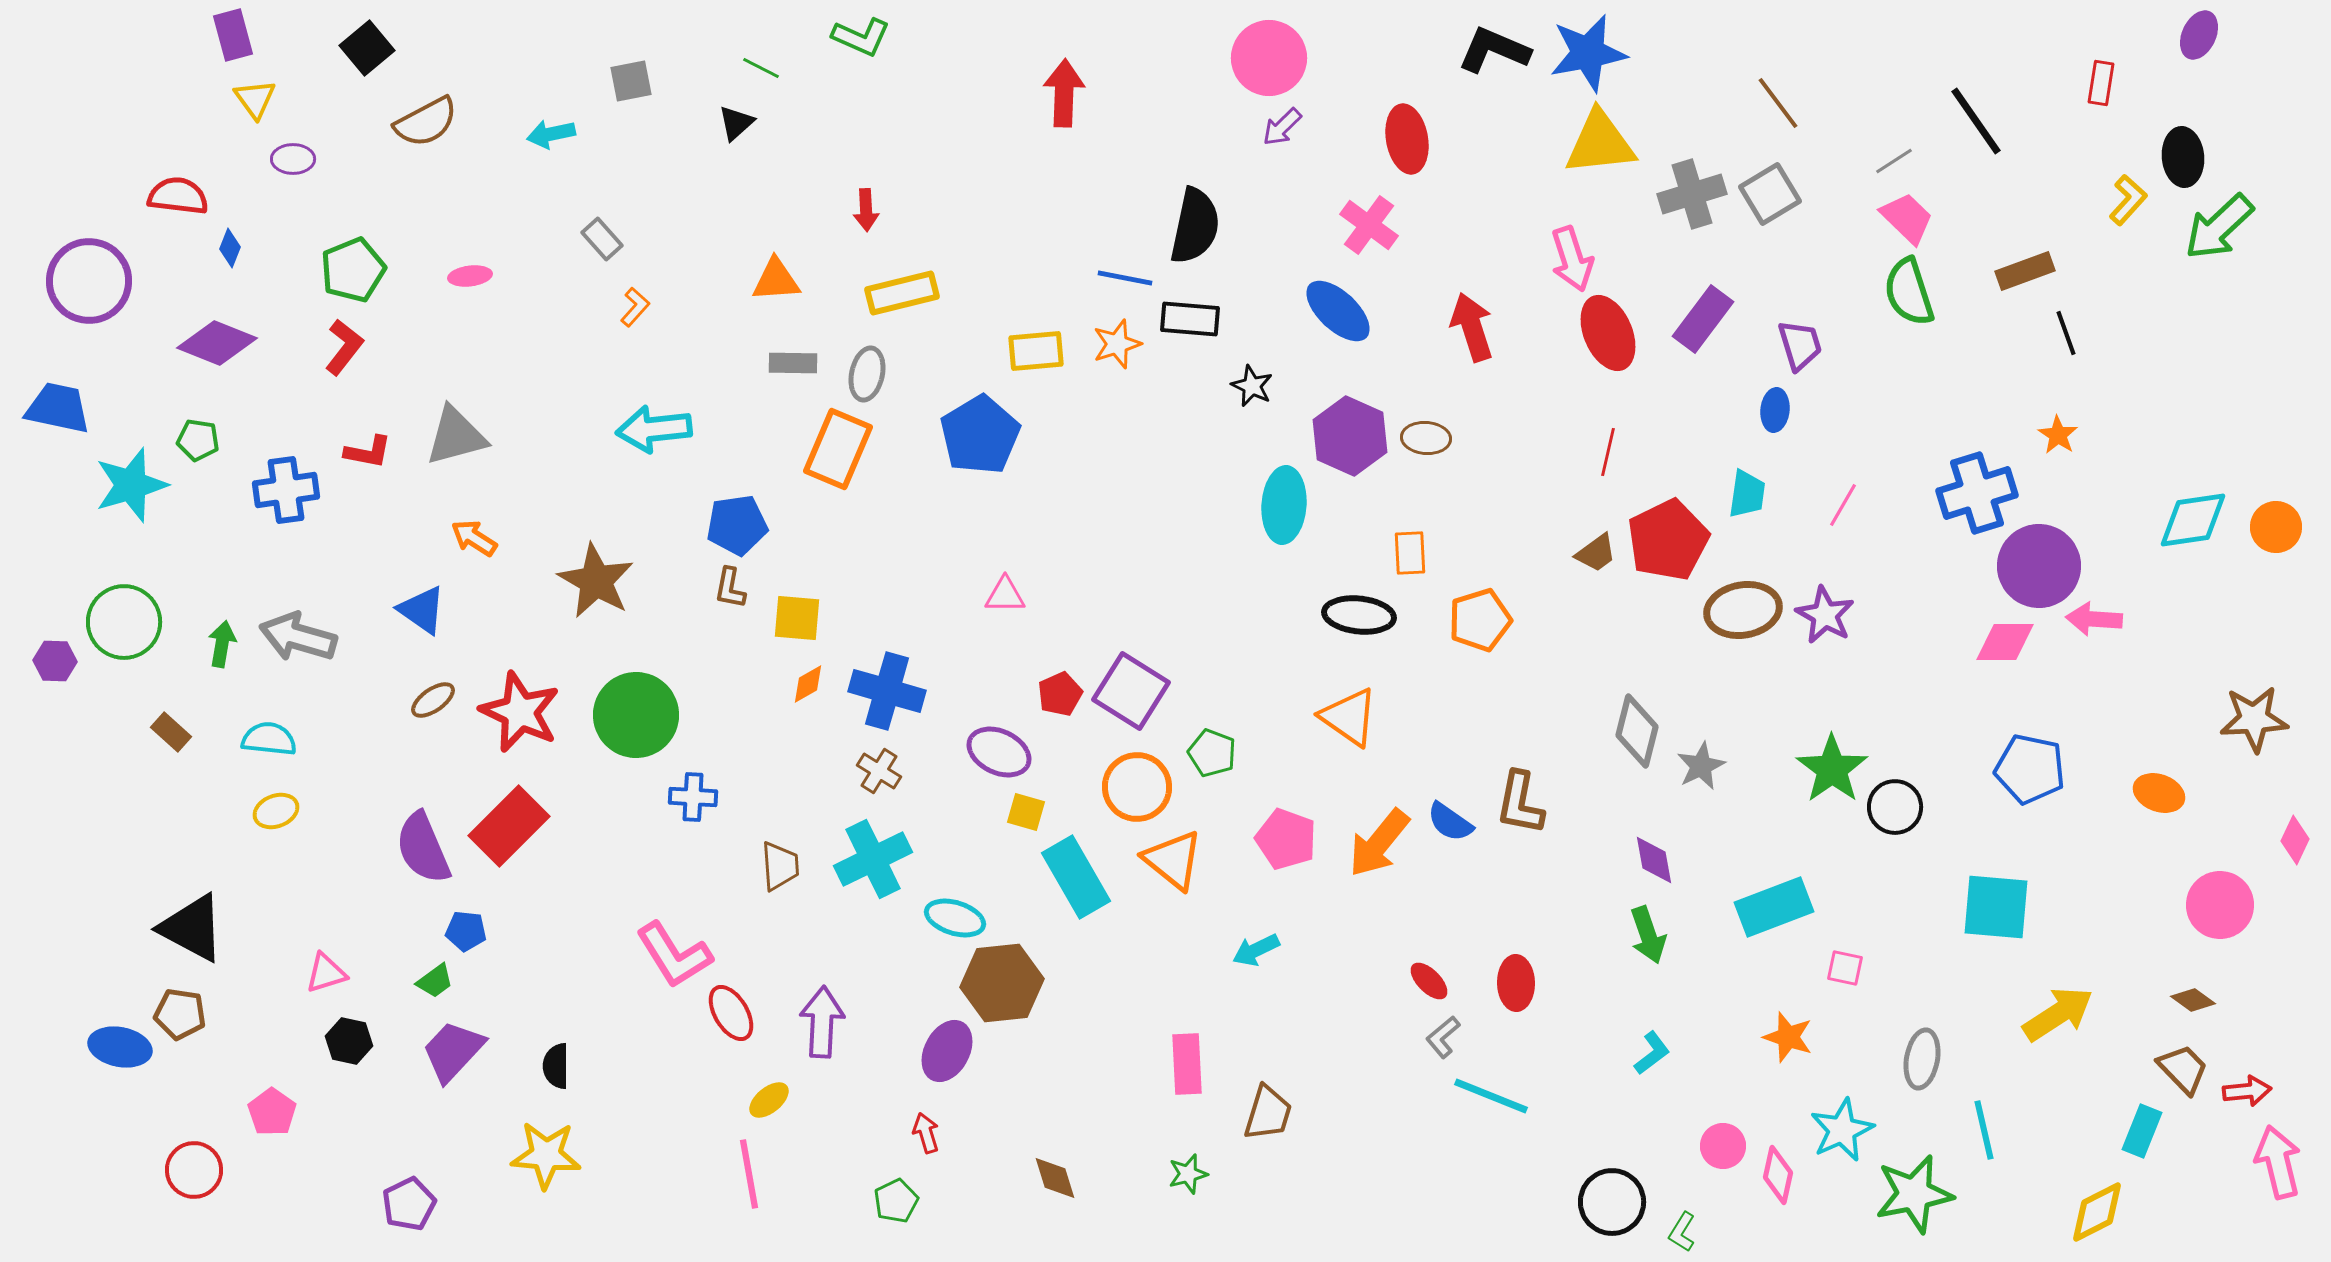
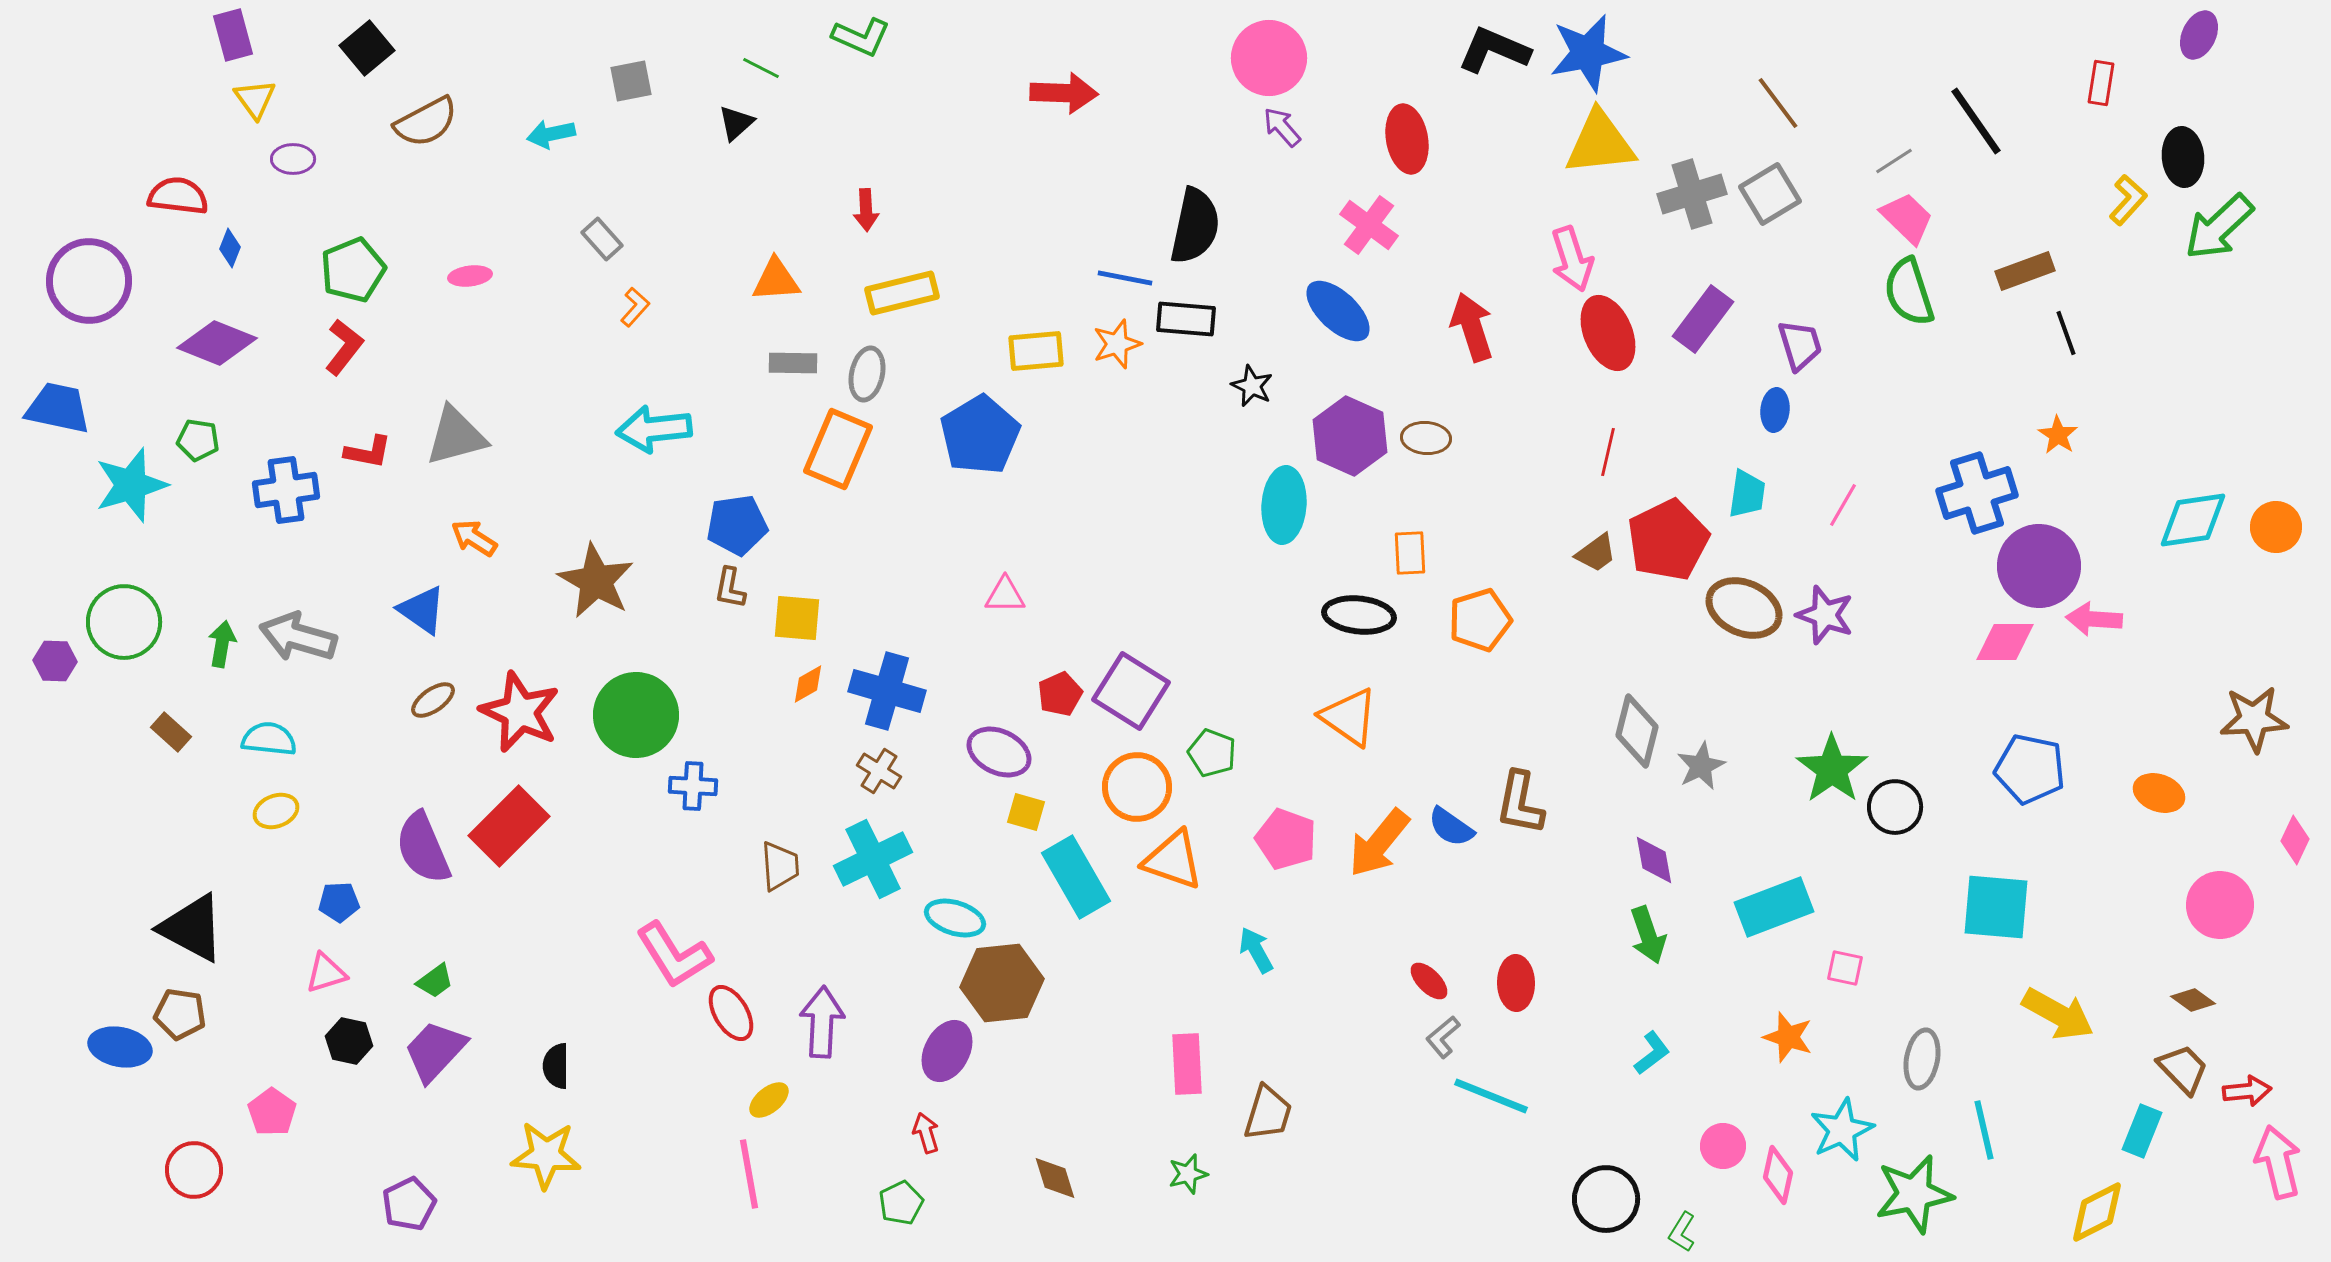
red arrow at (1064, 93): rotated 90 degrees clockwise
purple arrow at (1282, 127): rotated 93 degrees clockwise
black rectangle at (1190, 319): moved 4 px left
brown ellipse at (1743, 610): moved 1 px right, 2 px up; rotated 34 degrees clockwise
purple star at (1825, 615): rotated 10 degrees counterclockwise
blue cross at (693, 797): moved 11 px up
blue semicircle at (1450, 822): moved 1 px right, 5 px down
orange triangle at (1173, 860): rotated 20 degrees counterclockwise
blue pentagon at (466, 931): moved 127 px left, 29 px up; rotated 9 degrees counterclockwise
cyan arrow at (1256, 950): rotated 87 degrees clockwise
yellow arrow at (2058, 1014): rotated 62 degrees clockwise
purple trapezoid at (453, 1051): moved 18 px left
green pentagon at (896, 1201): moved 5 px right, 2 px down
black circle at (1612, 1202): moved 6 px left, 3 px up
